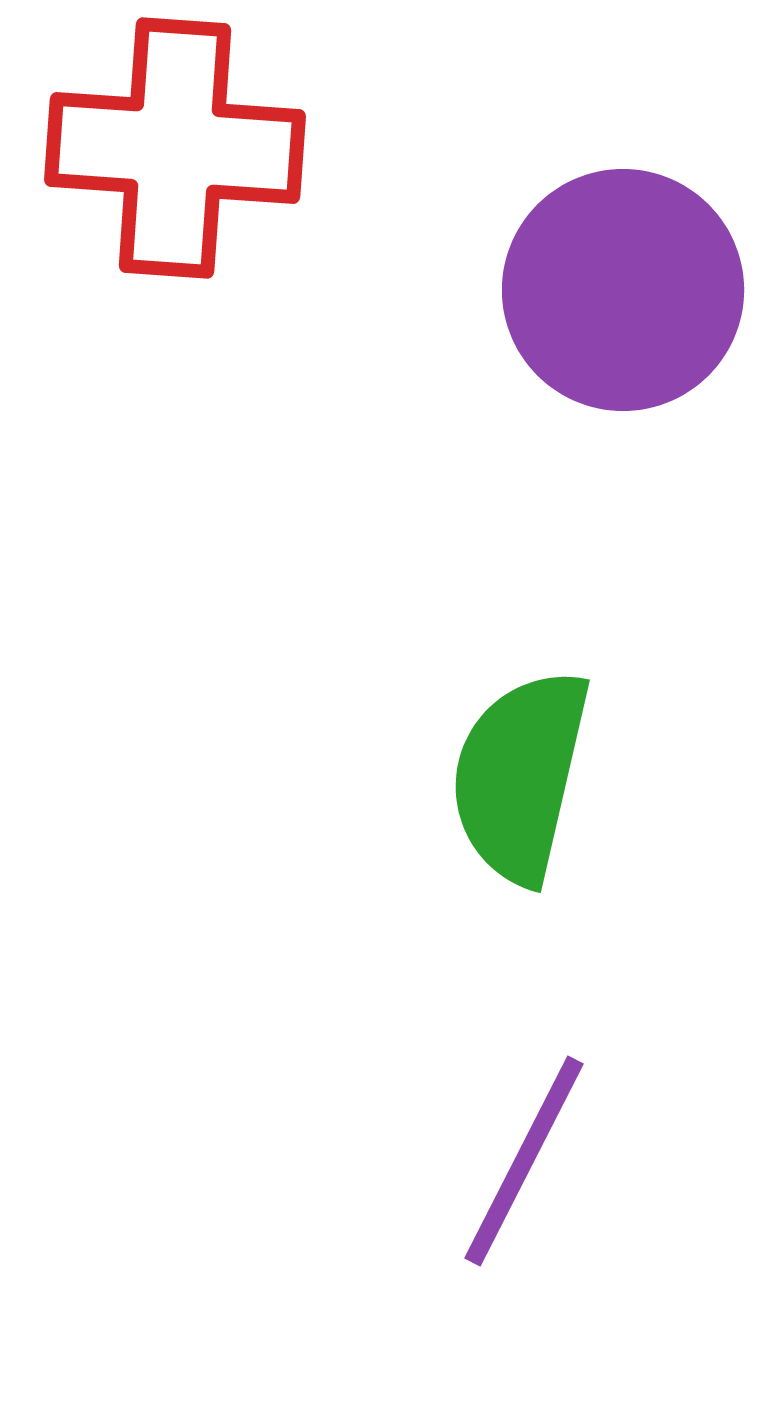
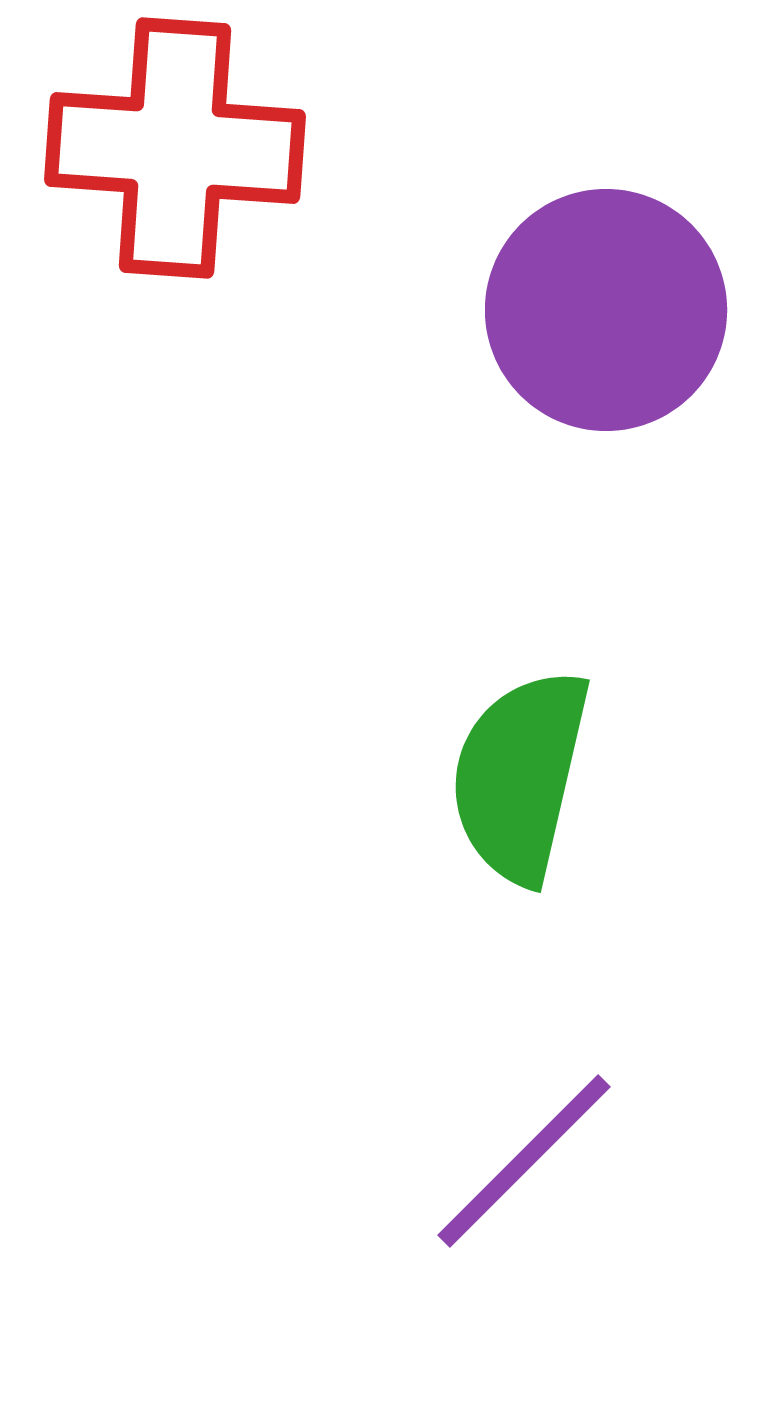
purple circle: moved 17 px left, 20 px down
purple line: rotated 18 degrees clockwise
